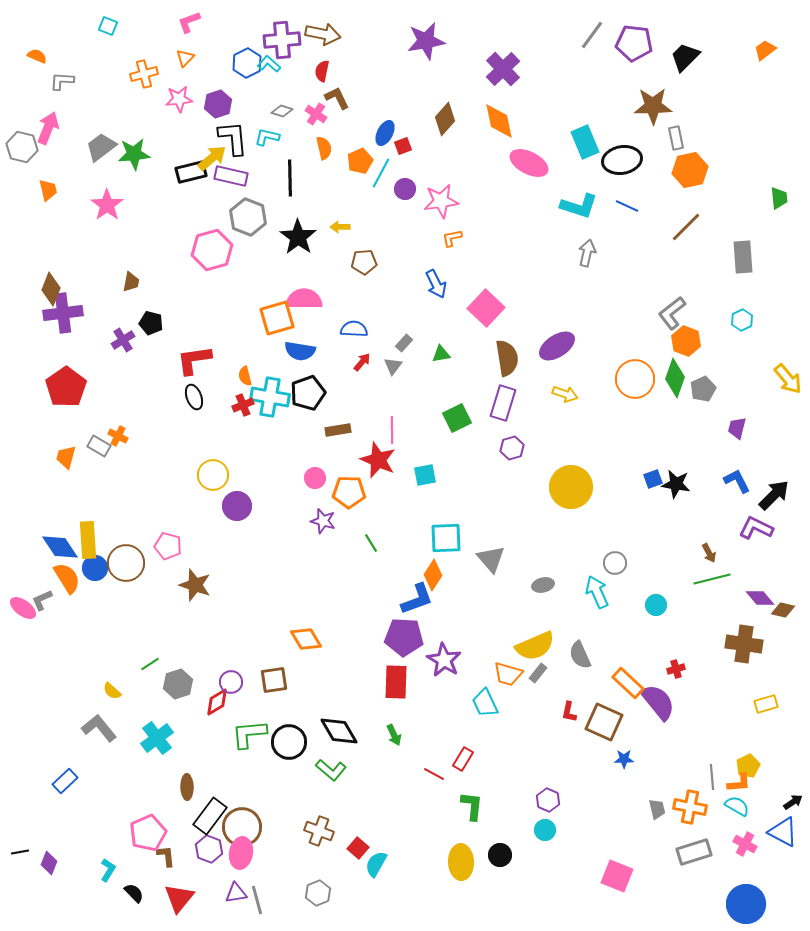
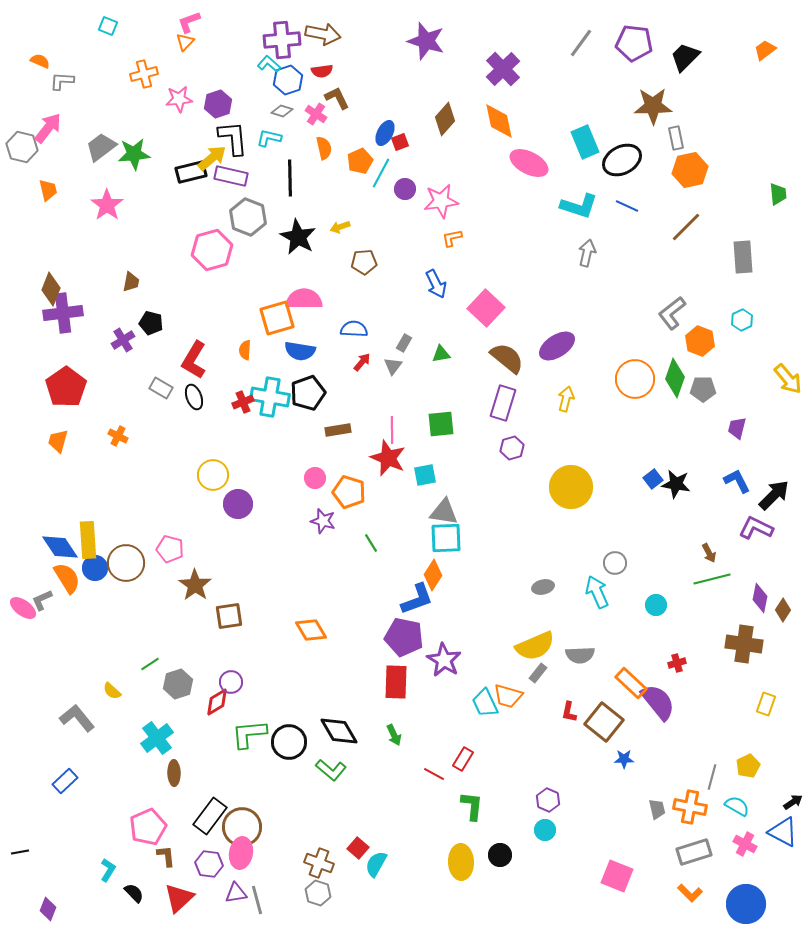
gray line at (592, 35): moved 11 px left, 8 px down
purple star at (426, 41): rotated 27 degrees clockwise
orange semicircle at (37, 56): moved 3 px right, 5 px down
orange triangle at (185, 58): moved 16 px up
blue hexagon at (247, 63): moved 41 px right, 17 px down; rotated 8 degrees clockwise
red semicircle at (322, 71): rotated 110 degrees counterclockwise
pink arrow at (48, 128): rotated 16 degrees clockwise
cyan L-shape at (267, 137): moved 2 px right, 1 px down
red square at (403, 146): moved 3 px left, 4 px up
black ellipse at (622, 160): rotated 18 degrees counterclockwise
green trapezoid at (779, 198): moved 1 px left, 4 px up
yellow arrow at (340, 227): rotated 18 degrees counterclockwise
black star at (298, 237): rotated 6 degrees counterclockwise
orange hexagon at (686, 341): moved 14 px right
gray rectangle at (404, 343): rotated 12 degrees counterclockwise
brown semicircle at (507, 358): rotated 42 degrees counterclockwise
red L-shape at (194, 360): rotated 51 degrees counterclockwise
orange semicircle at (245, 376): moved 26 px up; rotated 18 degrees clockwise
gray pentagon at (703, 389): rotated 25 degrees clockwise
yellow arrow at (565, 394): moved 1 px right, 5 px down; rotated 95 degrees counterclockwise
red cross at (243, 405): moved 3 px up
green square at (457, 418): moved 16 px left, 6 px down; rotated 20 degrees clockwise
gray rectangle at (99, 446): moved 62 px right, 58 px up
orange trapezoid at (66, 457): moved 8 px left, 16 px up
red star at (378, 460): moved 10 px right, 2 px up
blue square at (653, 479): rotated 18 degrees counterclockwise
orange pentagon at (349, 492): rotated 16 degrees clockwise
purple circle at (237, 506): moved 1 px right, 2 px up
pink pentagon at (168, 546): moved 2 px right, 3 px down
gray triangle at (491, 559): moved 47 px left, 47 px up; rotated 40 degrees counterclockwise
brown star at (195, 585): rotated 16 degrees clockwise
gray ellipse at (543, 585): moved 2 px down
purple diamond at (760, 598): rotated 52 degrees clockwise
brown diamond at (783, 610): rotated 70 degrees counterclockwise
purple pentagon at (404, 637): rotated 9 degrees clockwise
orange diamond at (306, 639): moved 5 px right, 9 px up
gray semicircle at (580, 655): rotated 68 degrees counterclockwise
red cross at (676, 669): moved 1 px right, 6 px up
orange trapezoid at (508, 674): moved 22 px down
brown square at (274, 680): moved 45 px left, 64 px up
orange rectangle at (628, 683): moved 3 px right
yellow rectangle at (766, 704): rotated 55 degrees counterclockwise
brown square at (604, 722): rotated 15 degrees clockwise
gray L-shape at (99, 728): moved 22 px left, 10 px up
gray line at (712, 777): rotated 20 degrees clockwise
orange L-shape at (739, 783): moved 49 px left, 110 px down; rotated 50 degrees clockwise
brown ellipse at (187, 787): moved 13 px left, 14 px up
brown cross at (319, 831): moved 32 px down
pink pentagon at (148, 833): moved 6 px up
purple hexagon at (209, 849): moved 15 px down; rotated 12 degrees counterclockwise
purple diamond at (49, 863): moved 1 px left, 46 px down
gray hexagon at (318, 893): rotated 20 degrees counterclockwise
red triangle at (179, 898): rotated 8 degrees clockwise
